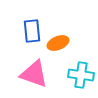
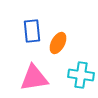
orange ellipse: rotated 40 degrees counterclockwise
pink triangle: moved 4 px down; rotated 28 degrees counterclockwise
